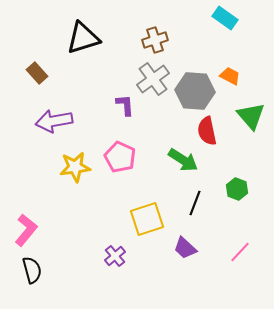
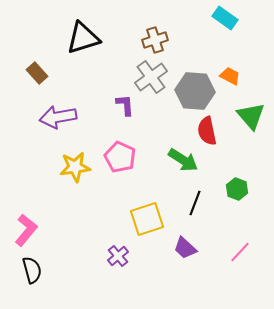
gray cross: moved 2 px left, 2 px up
purple arrow: moved 4 px right, 4 px up
purple cross: moved 3 px right
